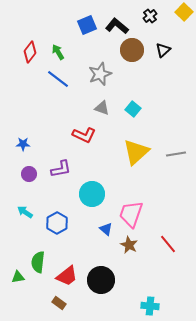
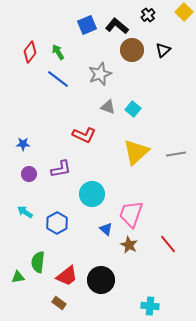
black cross: moved 2 px left, 1 px up
gray triangle: moved 6 px right, 1 px up
